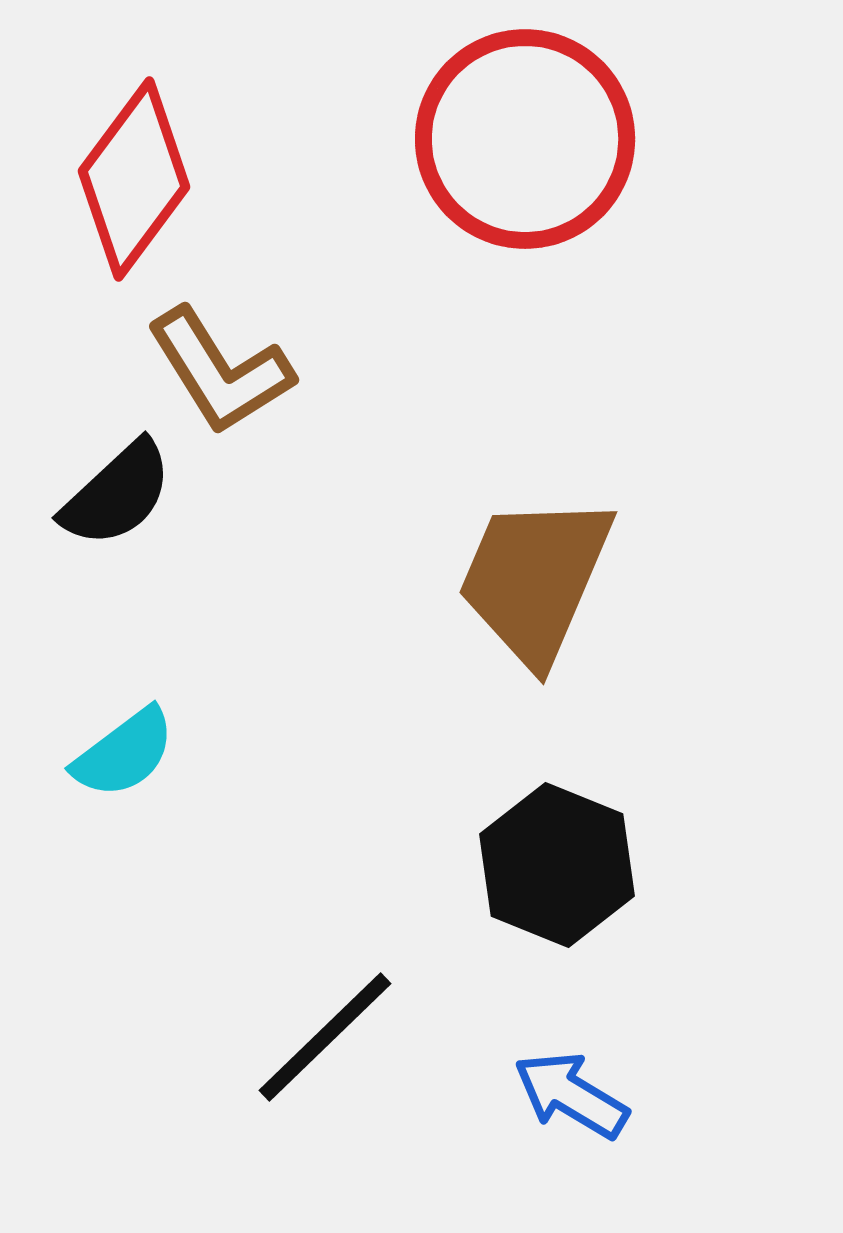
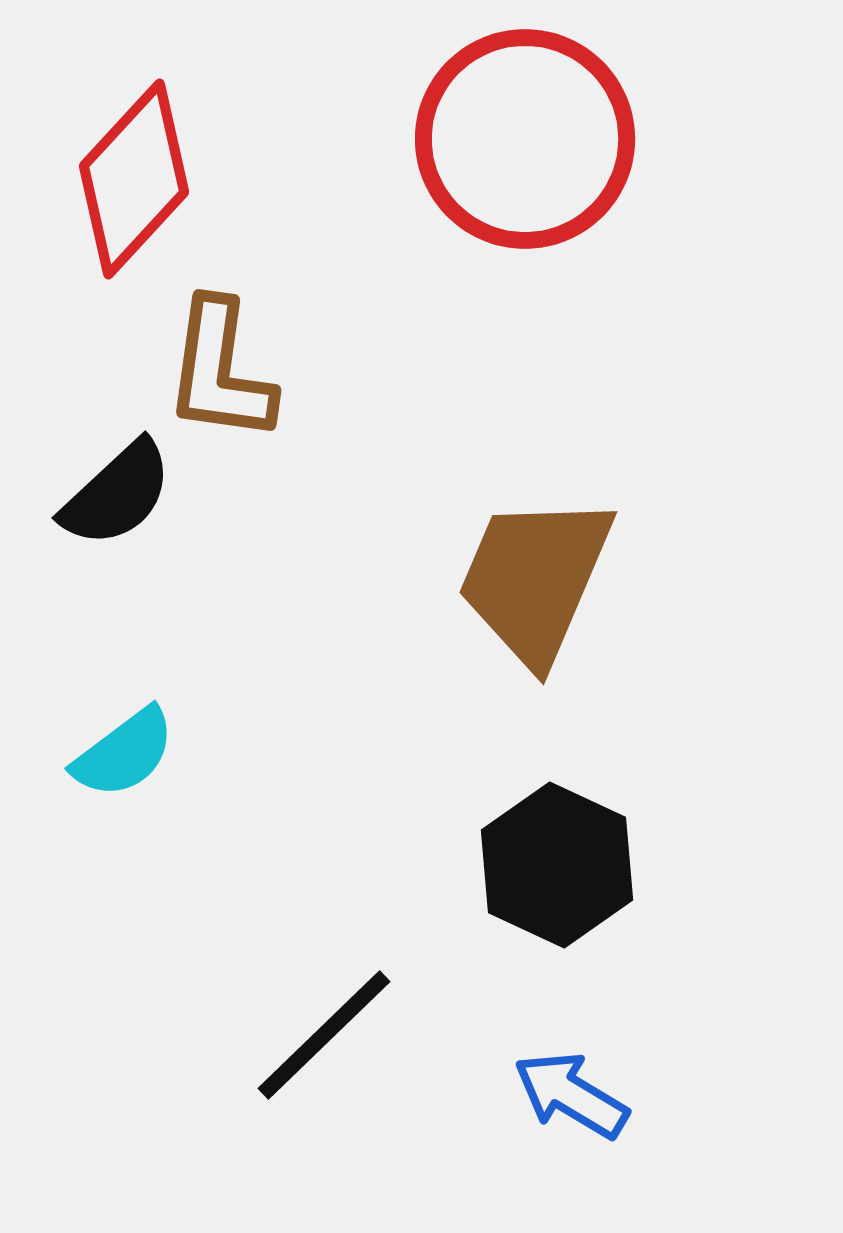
red diamond: rotated 6 degrees clockwise
brown L-shape: rotated 40 degrees clockwise
black hexagon: rotated 3 degrees clockwise
black line: moved 1 px left, 2 px up
